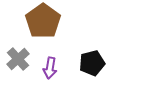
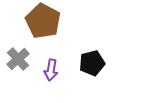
brown pentagon: rotated 8 degrees counterclockwise
purple arrow: moved 1 px right, 2 px down
